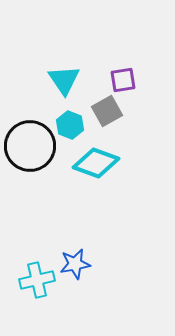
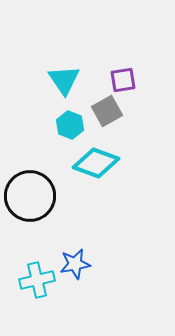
black circle: moved 50 px down
